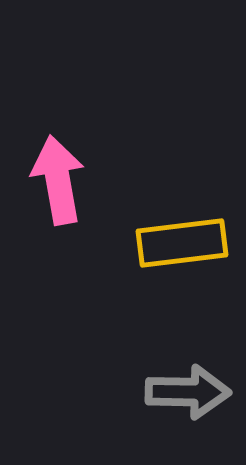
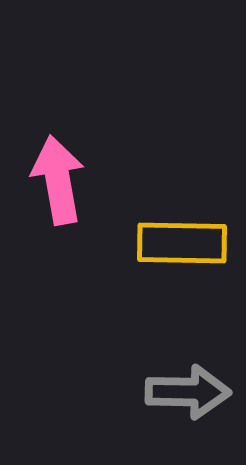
yellow rectangle: rotated 8 degrees clockwise
